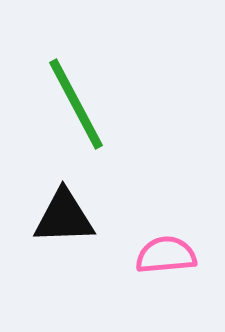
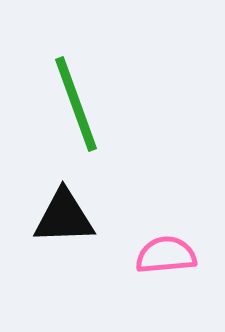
green line: rotated 8 degrees clockwise
